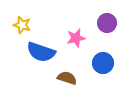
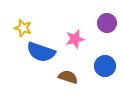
yellow star: moved 1 px right, 3 px down
pink star: moved 1 px left, 1 px down
blue circle: moved 2 px right, 3 px down
brown semicircle: moved 1 px right, 1 px up
